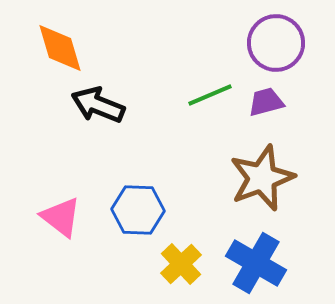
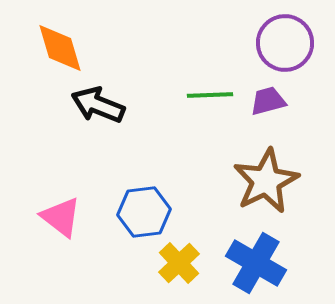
purple circle: moved 9 px right
green line: rotated 21 degrees clockwise
purple trapezoid: moved 2 px right, 1 px up
brown star: moved 4 px right, 3 px down; rotated 6 degrees counterclockwise
blue hexagon: moved 6 px right, 2 px down; rotated 9 degrees counterclockwise
yellow cross: moved 2 px left, 1 px up
